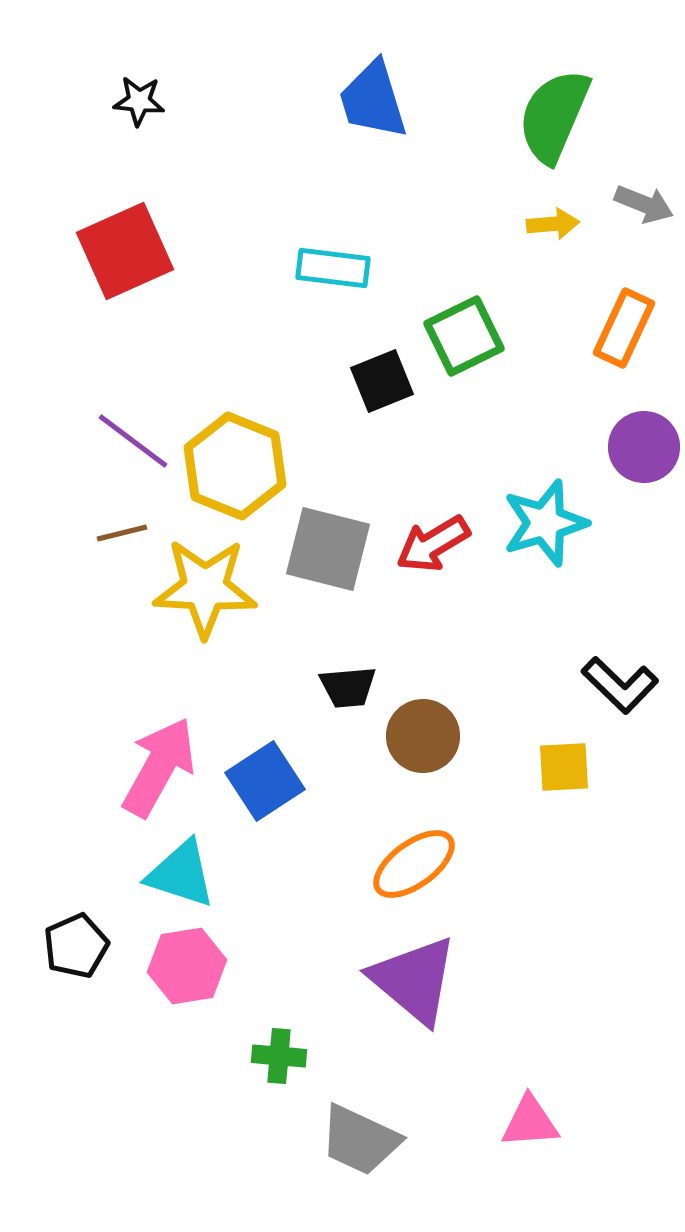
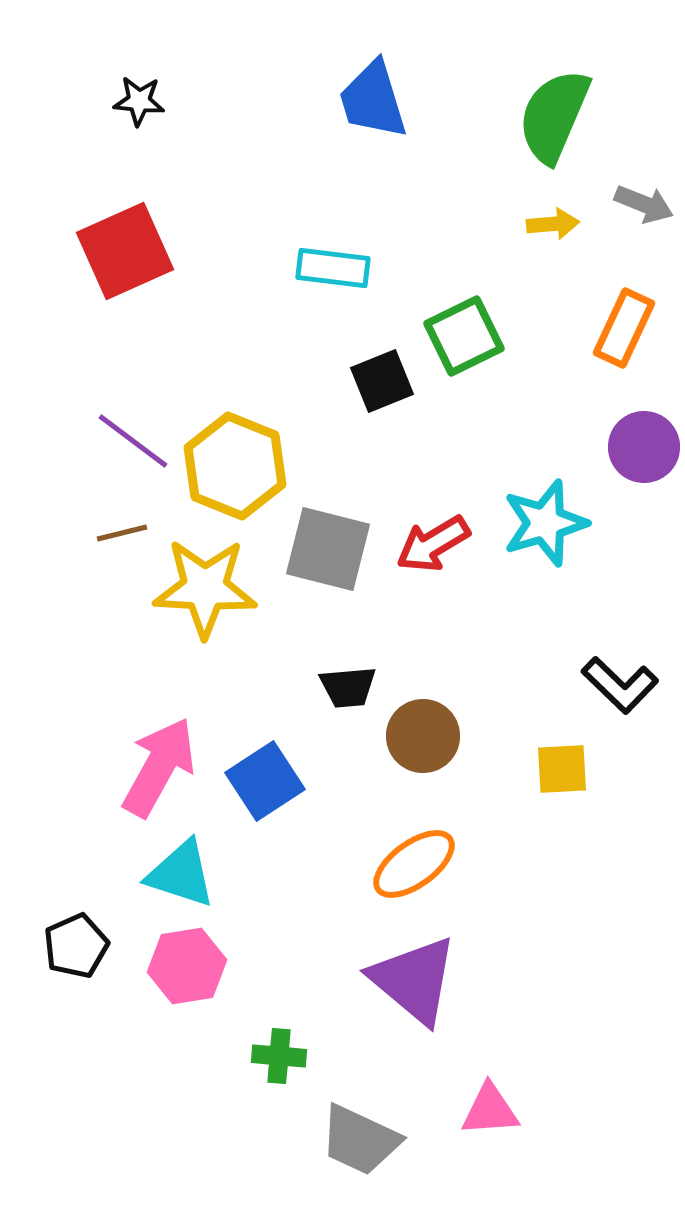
yellow square: moved 2 px left, 2 px down
pink triangle: moved 40 px left, 12 px up
